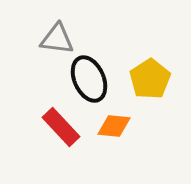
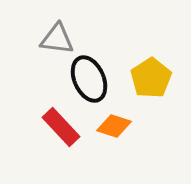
yellow pentagon: moved 1 px right, 1 px up
orange diamond: rotated 12 degrees clockwise
